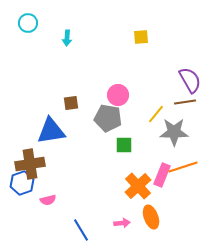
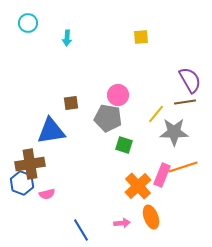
green square: rotated 18 degrees clockwise
blue hexagon: rotated 20 degrees counterclockwise
pink semicircle: moved 1 px left, 6 px up
